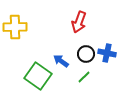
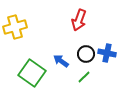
red arrow: moved 2 px up
yellow cross: rotated 15 degrees counterclockwise
green square: moved 6 px left, 3 px up
